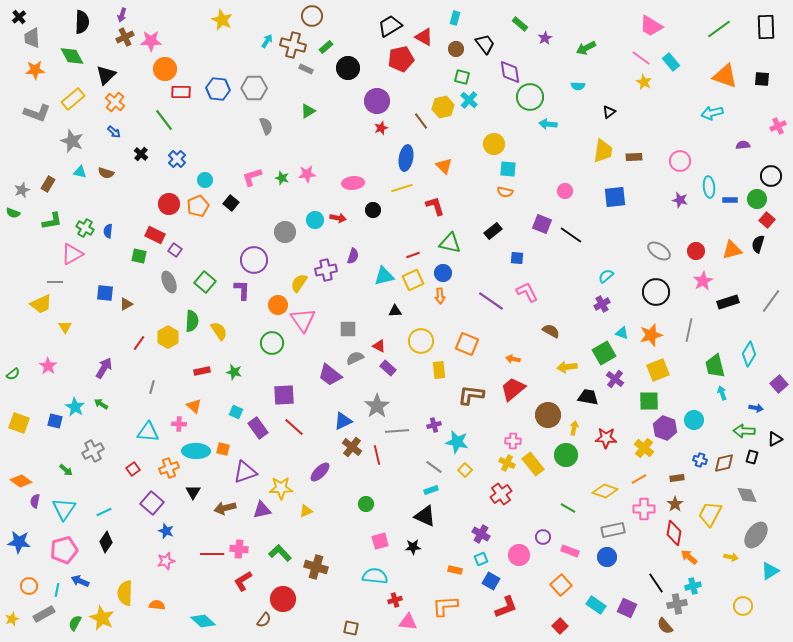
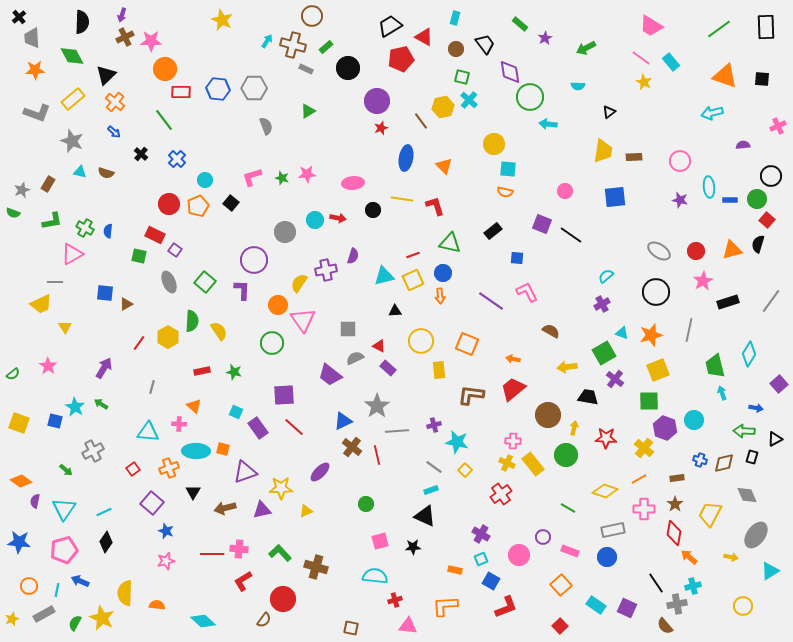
yellow line at (402, 188): moved 11 px down; rotated 25 degrees clockwise
pink triangle at (408, 622): moved 4 px down
